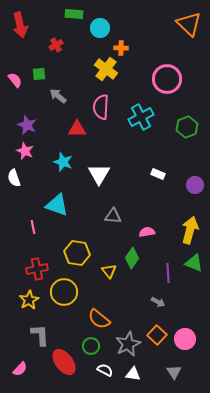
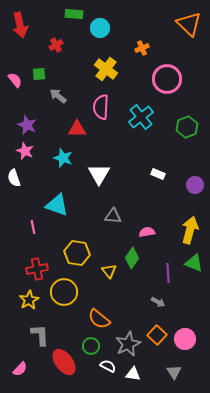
orange cross at (121, 48): moved 21 px right; rotated 24 degrees counterclockwise
cyan cross at (141, 117): rotated 10 degrees counterclockwise
cyan star at (63, 162): moved 4 px up
white semicircle at (105, 370): moved 3 px right, 4 px up
